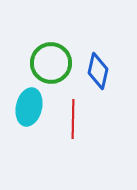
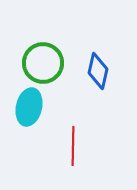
green circle: moved 8 px left
red line: moved 27 px down
